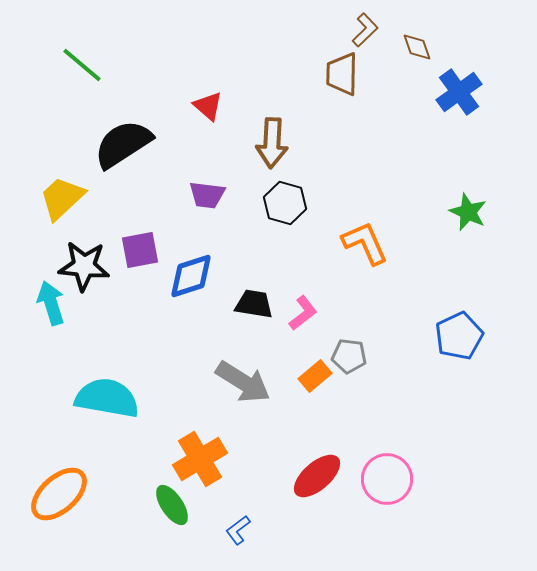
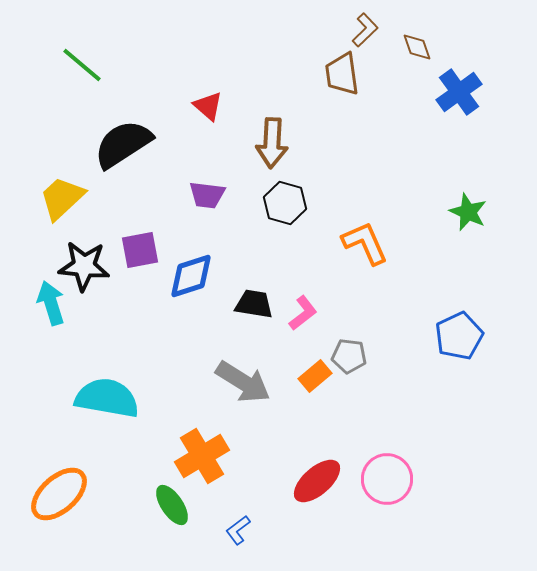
brown trapezoid: rotated 9 degrees counterclockwise
orange cross: moved 2 px right, 3 px up
red ellipse: moved 5 px down
